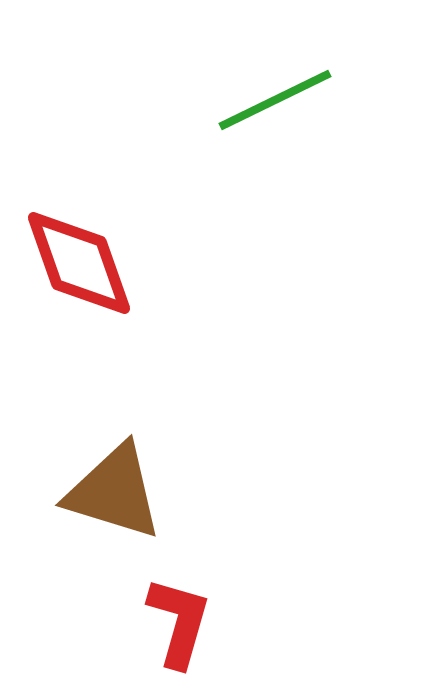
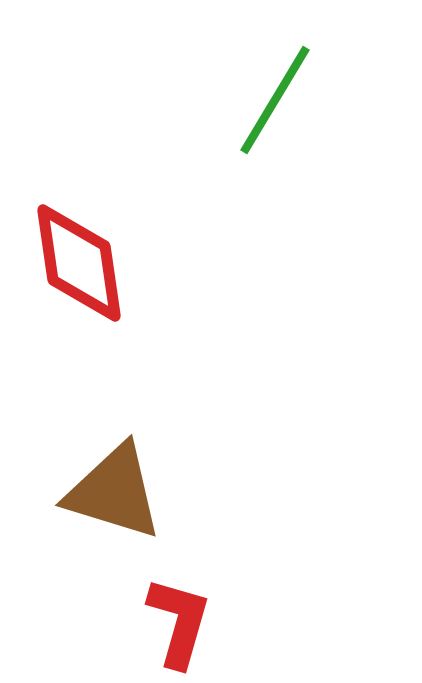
green line: rotated 33 degrees counterclockwise
red diamond: rotated 11 degrees clockwise
